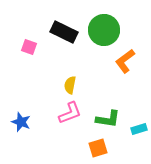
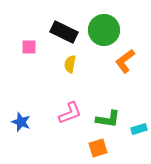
pink square: rotated 21 degrees counterclockwise
yellow semicircle: moved 21 px up
